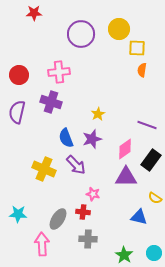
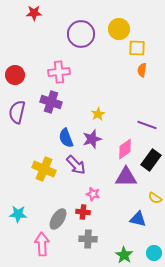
red circle: moved 4 px left
blue triangle: moved 1 px left, 2 px down
